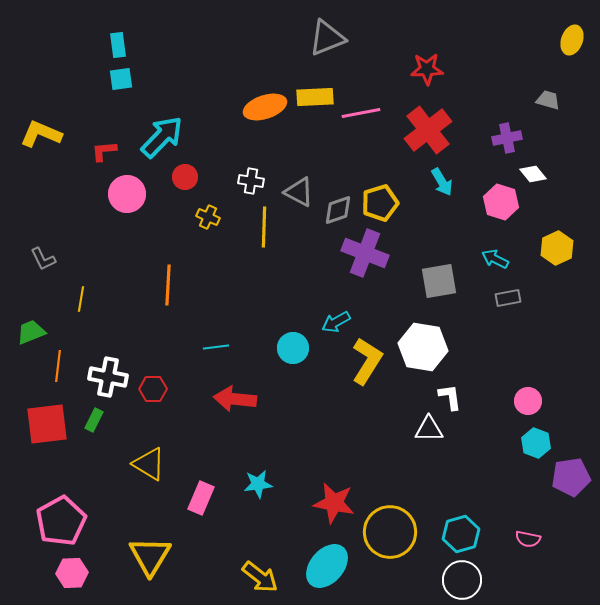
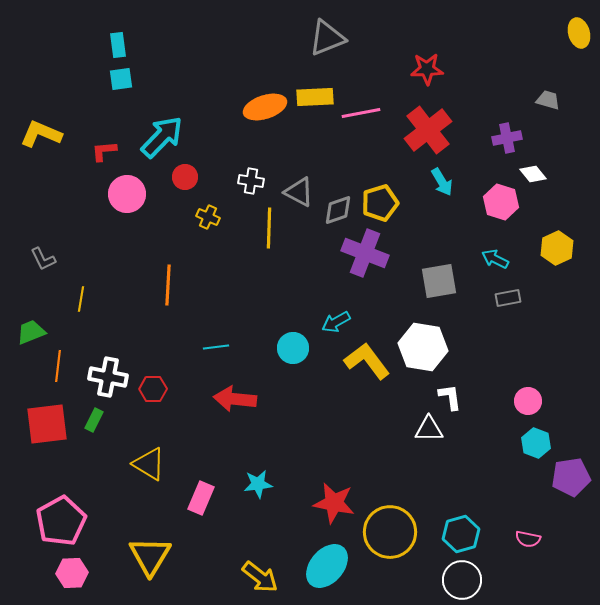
yellow ellipse at (572, 40): moved 7 px right, 7 px up; rotated 36 degrees counterclockwise
yellow line at (264, 227): moved 5 px right, 1 px down
yellow L-shape at (367, 361): rotated 69 degrees counterclockwise
